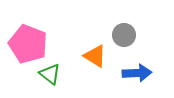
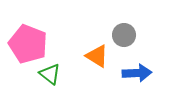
orange triangle: moved 2 px right
